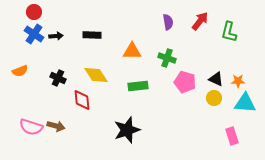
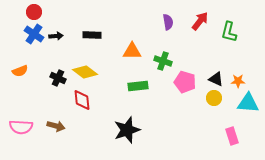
green cross: moved 4 px left, 3 px down
yellow diamond: moved 11 px left, 3 px up; rotated 20 degrees counterclockwise
cyan triangle: moved 3 px right
pink semicircle: moved 10 px left; rotated 15 degrees counterclockwise
